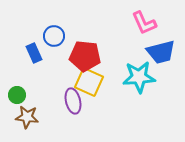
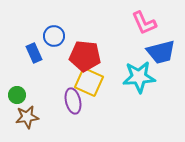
brown star: rotated 15 degrees counterclockwise
